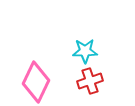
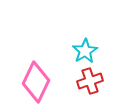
cyan star: rotated 30 degrees counterclockwise
